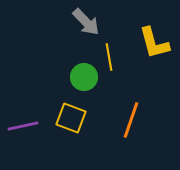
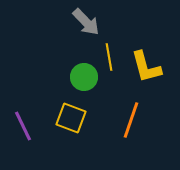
yellow L-shape: moved 8 px left, 24 px down
purple line: rotated 76 degrees clockwise
